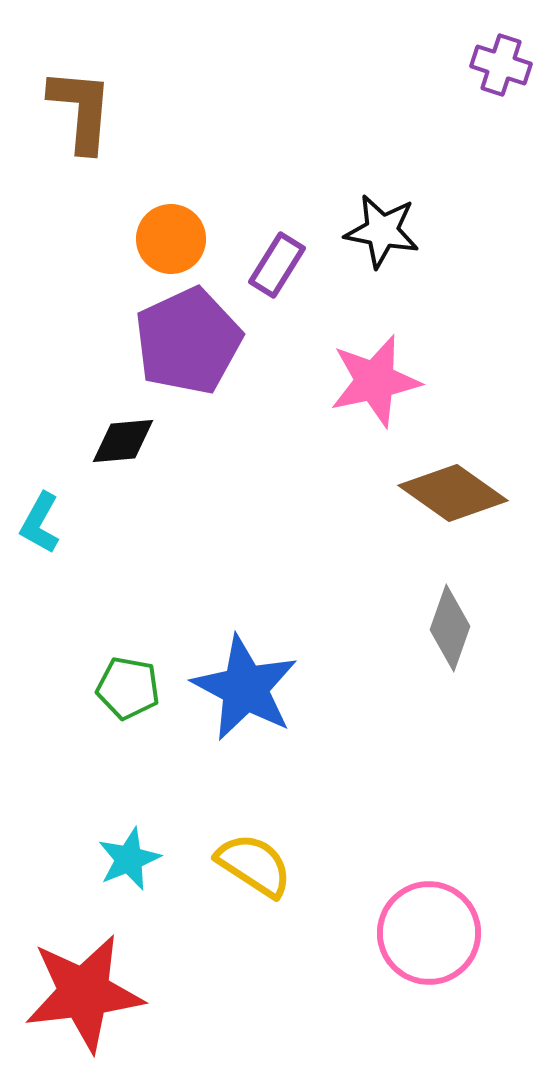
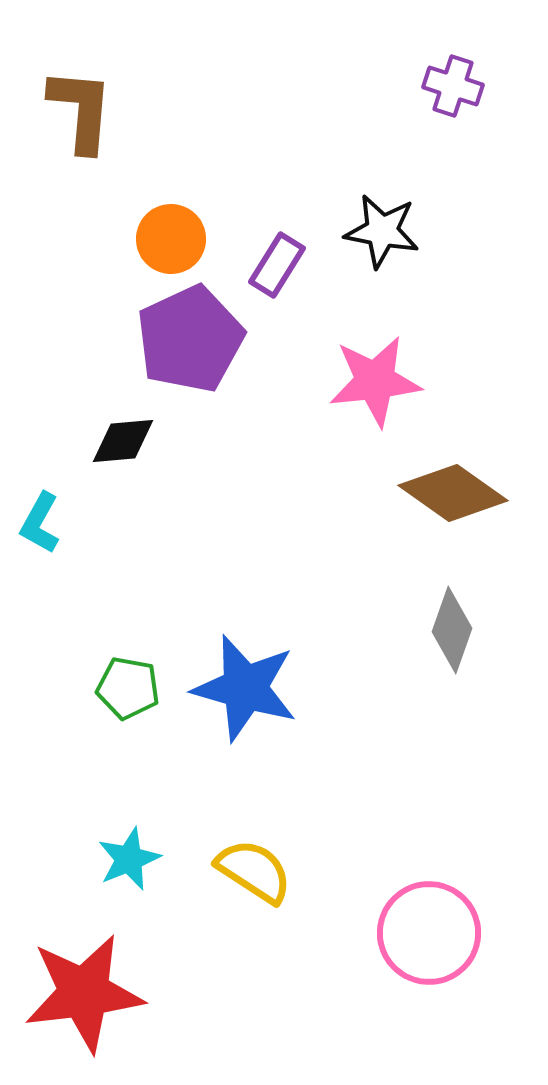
purple cross: moved 48 px left, 21 px down
purple pentagon: moved 2 px right, 2 px up
pink star: rotated 6 degrees clockwise
gray diamond: moved 2 px right, 2 px down
blue star: rotated 12 degrees counterclockwise
yellow semicircle: moved 6 px down
